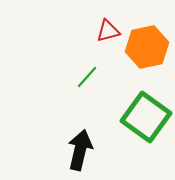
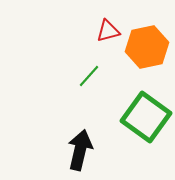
green line: moved 2 px right, 1 px up
